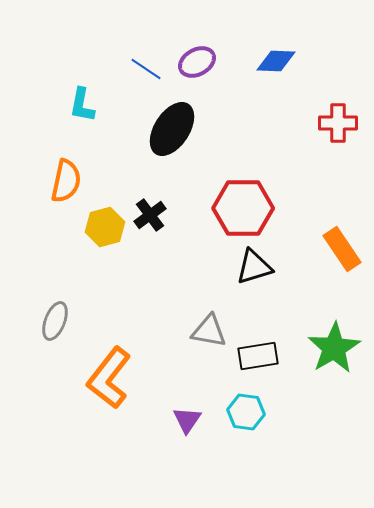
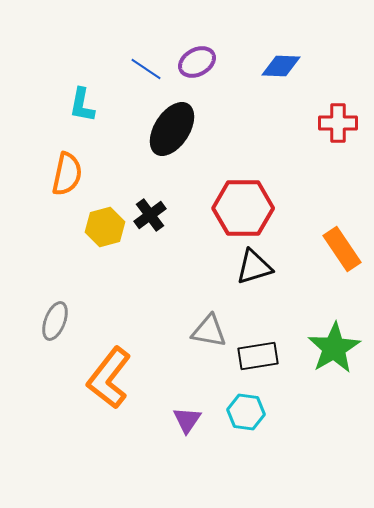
blue diamond: moved 5 px right, 5 px down
orange semicircle: moved 1 px right, 7 px up
